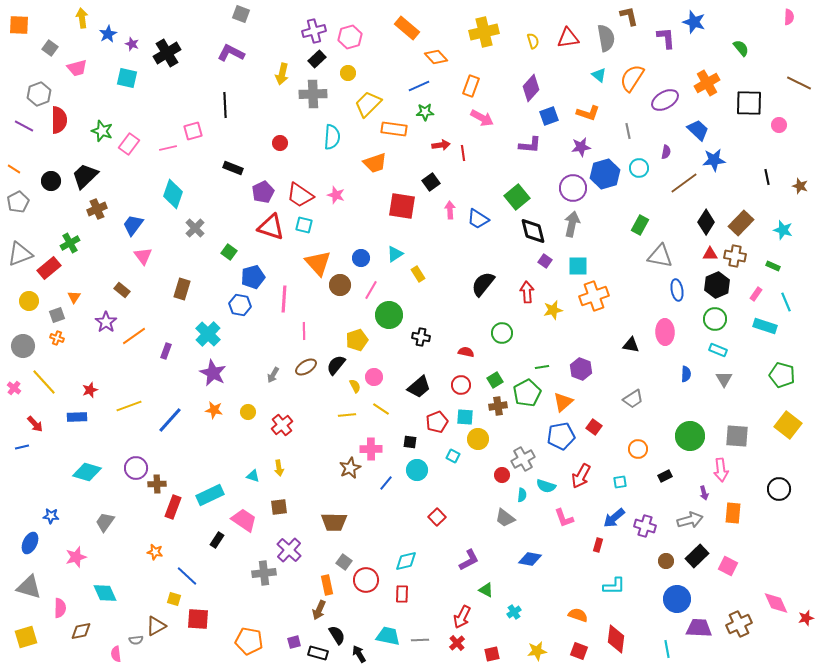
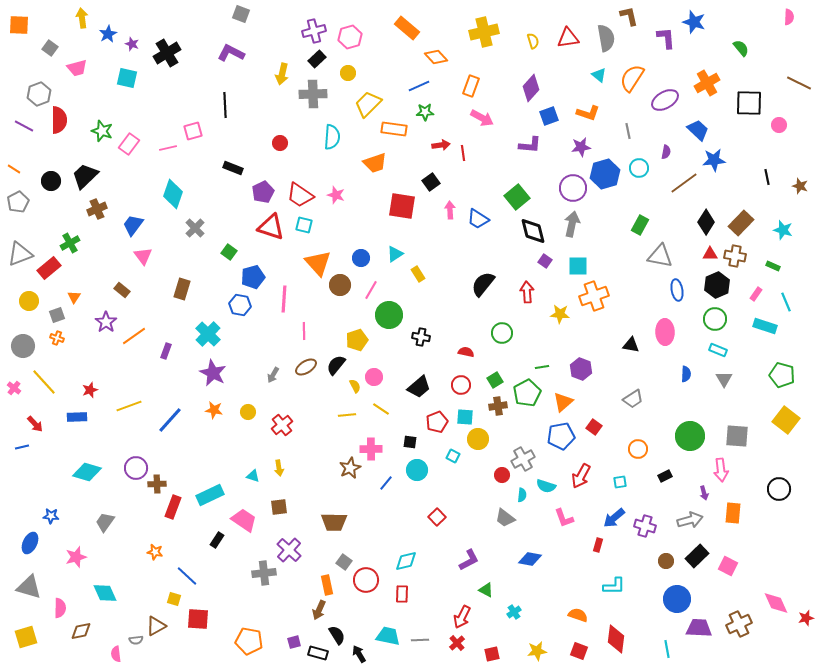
yellow star at (553, 310): moved 7 px right, 4 px down; rotated 18 degrees clockwise
yellow square at (788, 425): moved 2 px left, 5 px up
